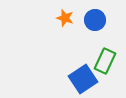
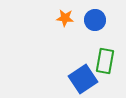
orange star: rotated 12 degrees counterclockwise
green rectangle: rotated 15 degrees counterclockwise
